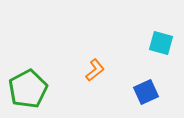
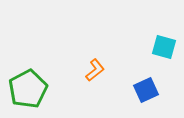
cyan square: moved 3 px right, 4 px down
blue square: moved 2 px up
